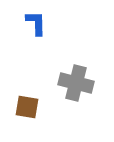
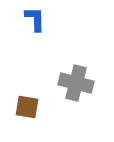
blue L-shape: moved 1 px left, 4 px up
